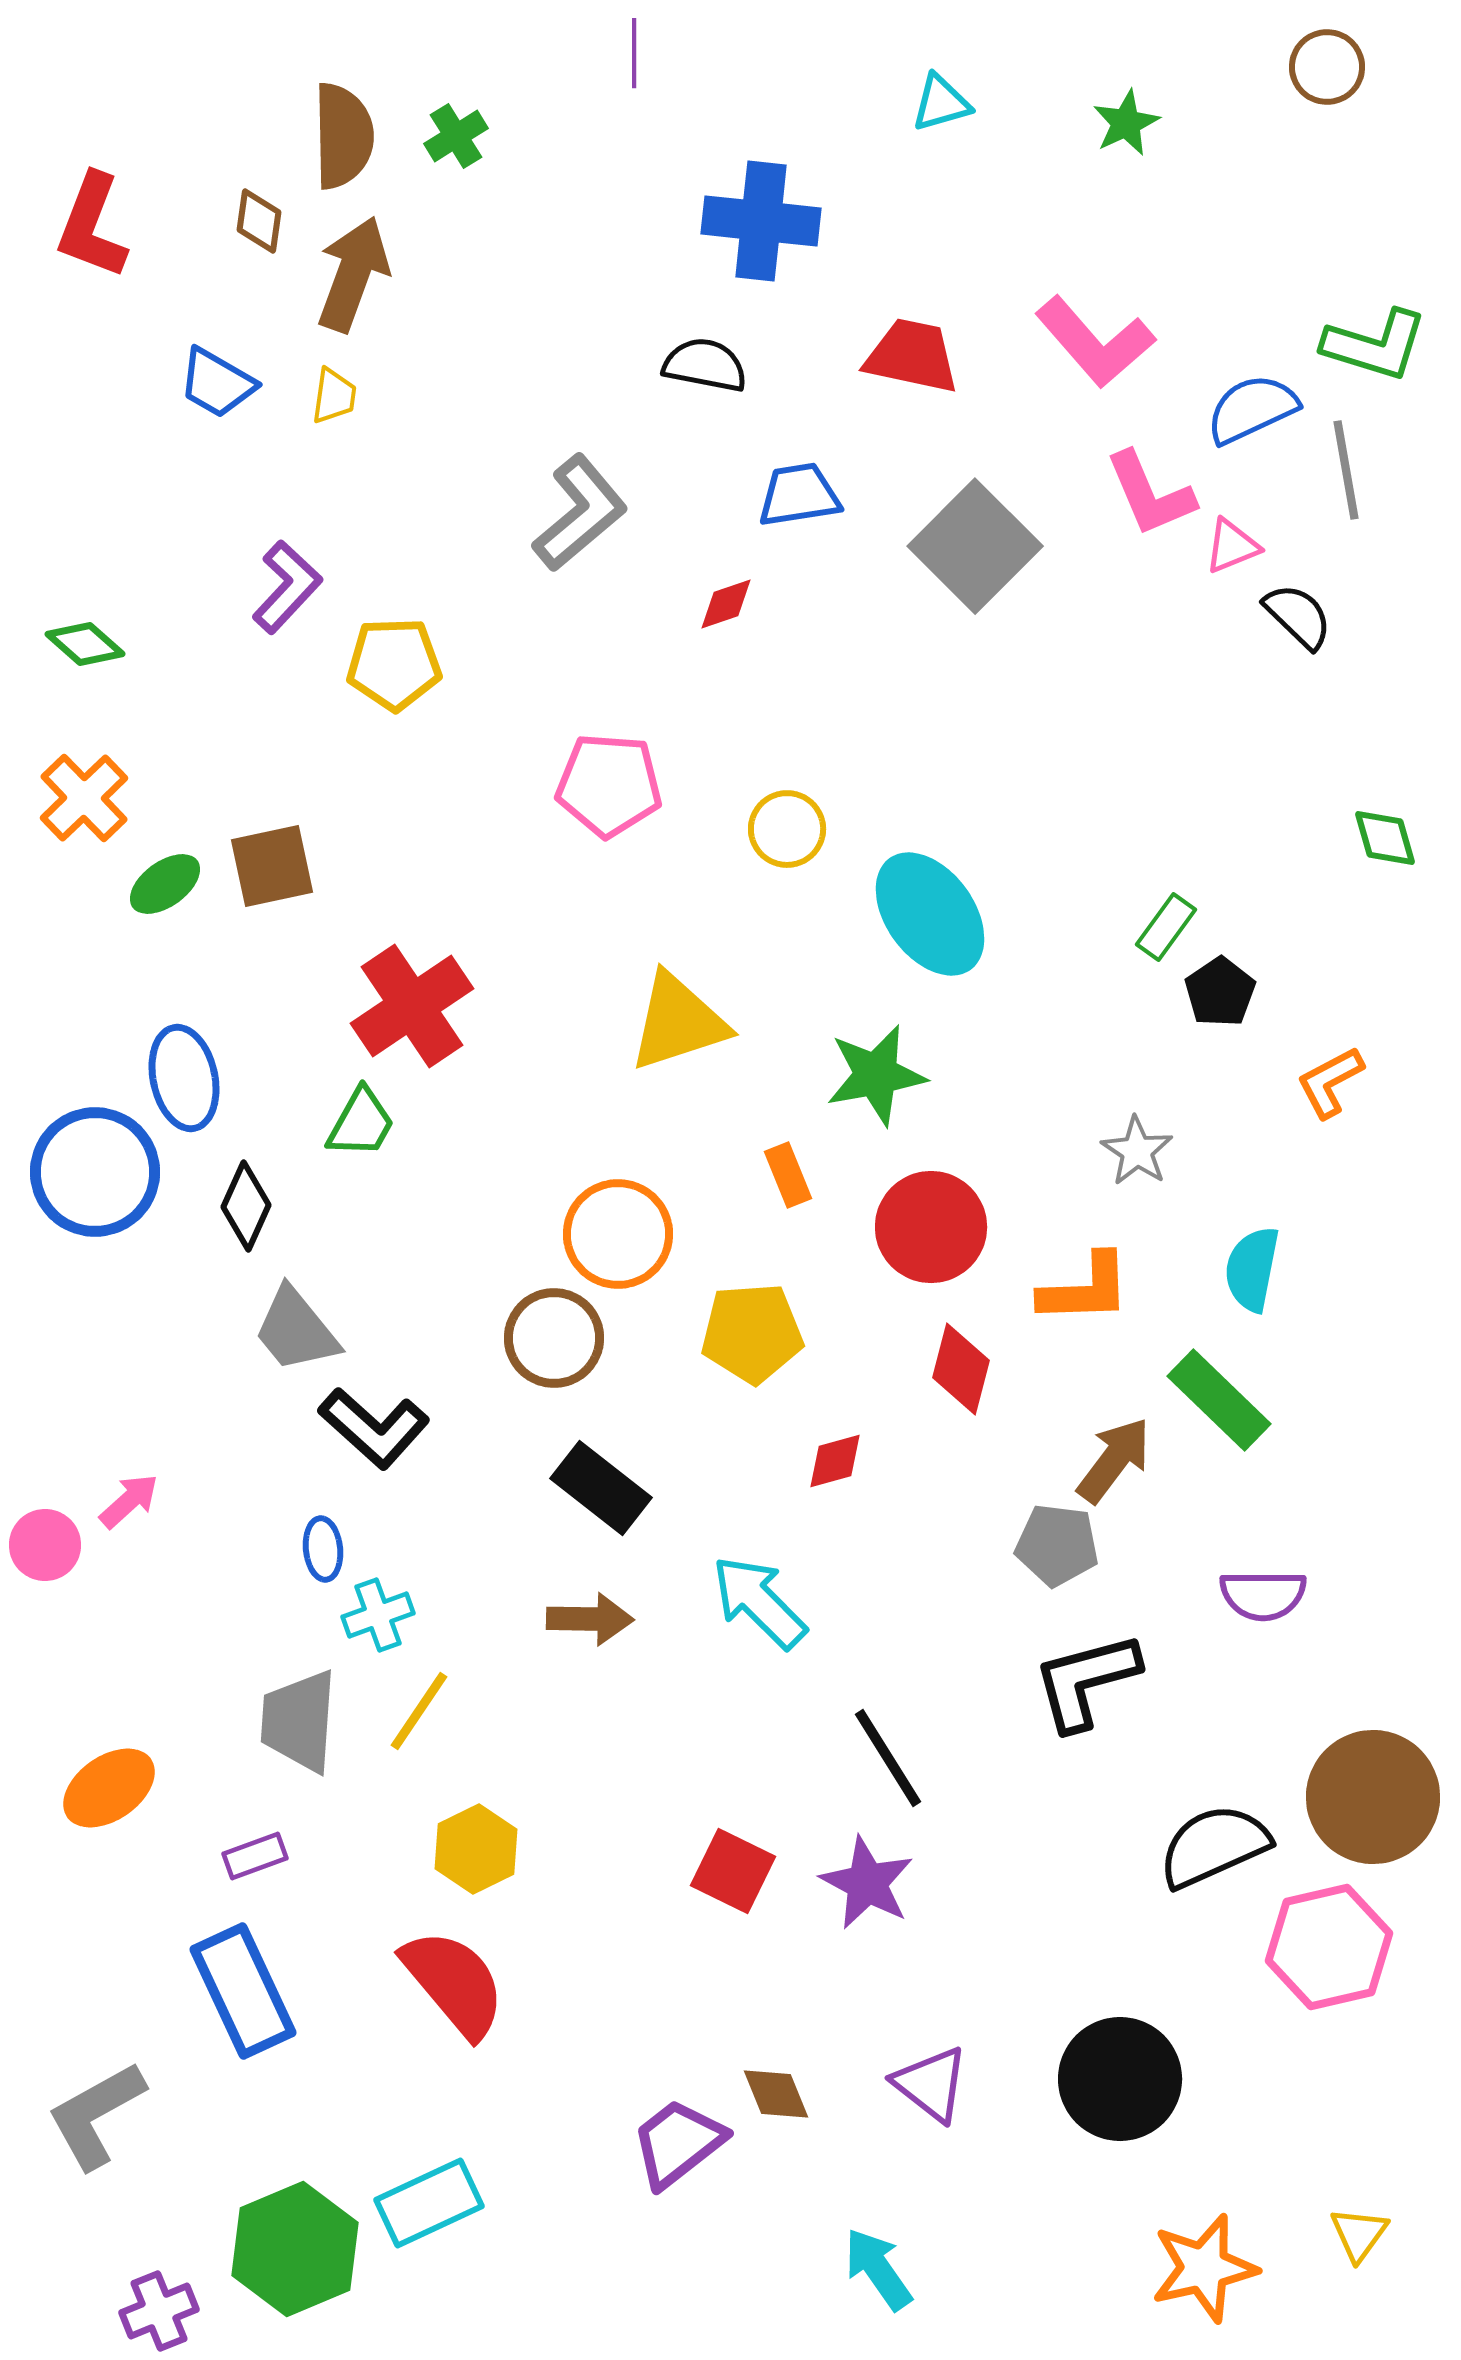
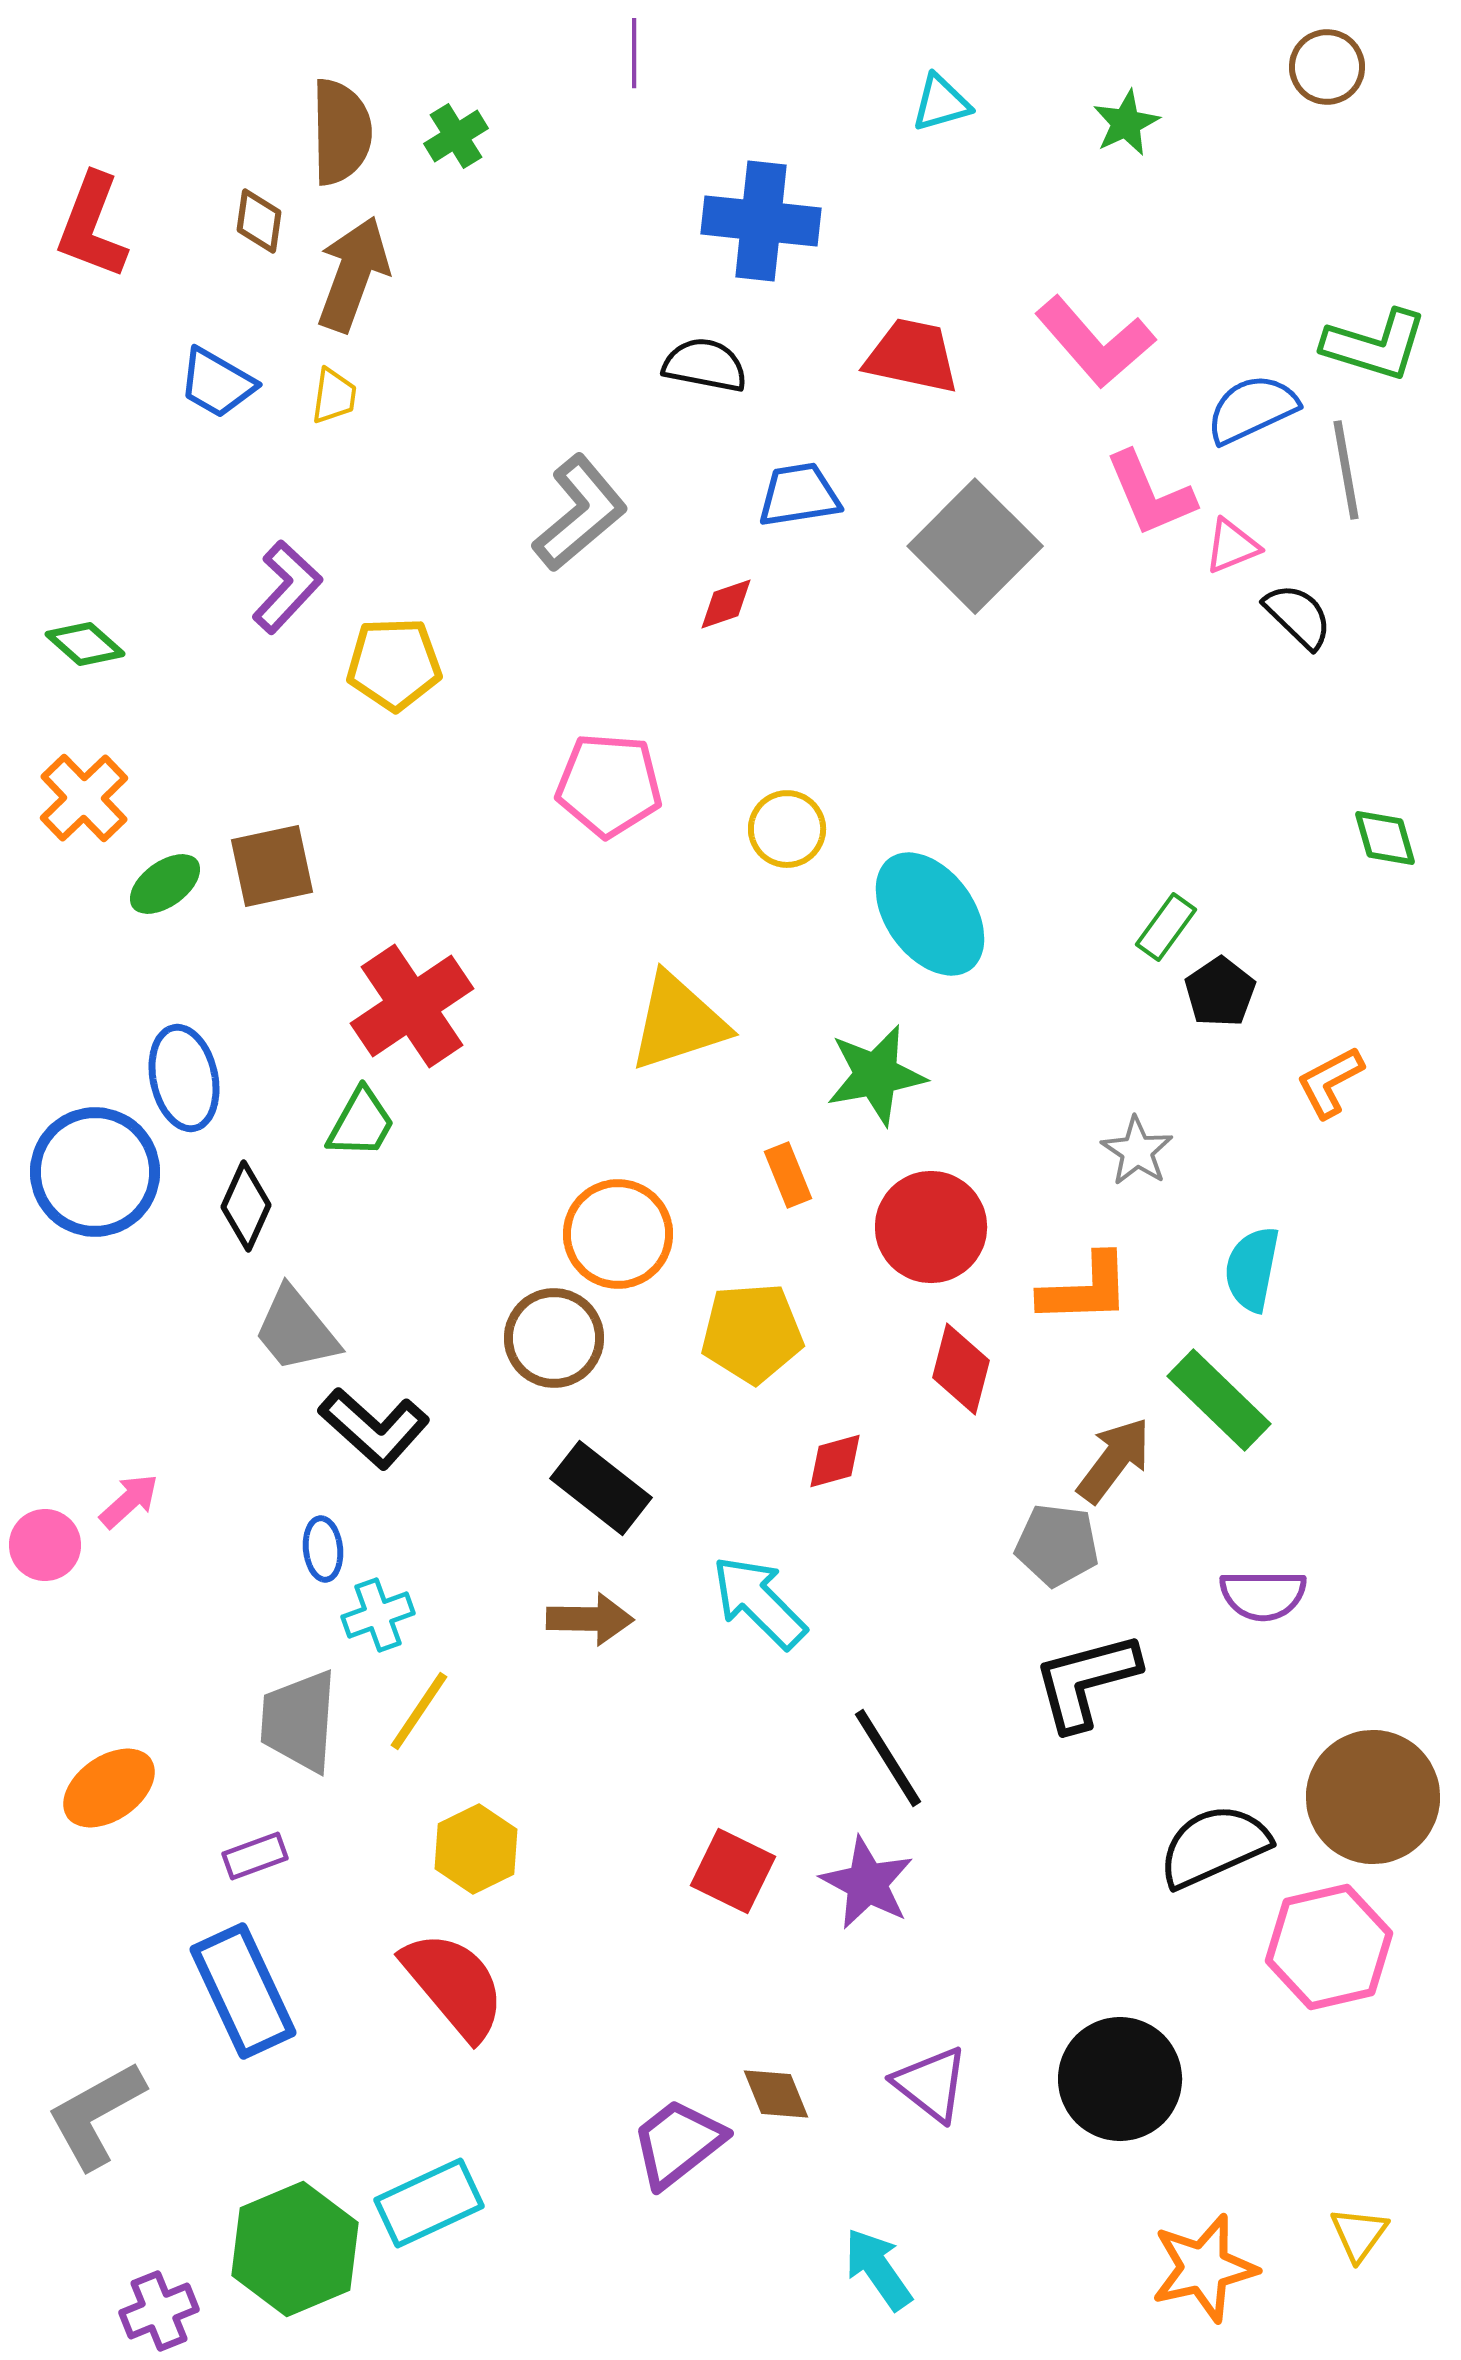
brown semicircle at (343, 136): moved 2 px left, 4 px up
red semicircle at (454, 1983): moved 2 px down
